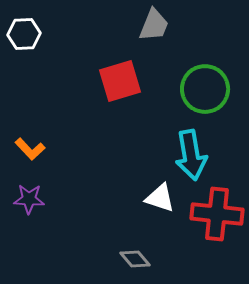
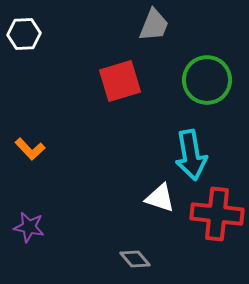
green circle: moved 2 px right, 9 px up
purple star: moved 28 px down; rotated 8 degrees clockwise
